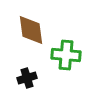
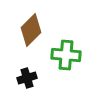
brown diamond: rotated 52 degrees clockwise
